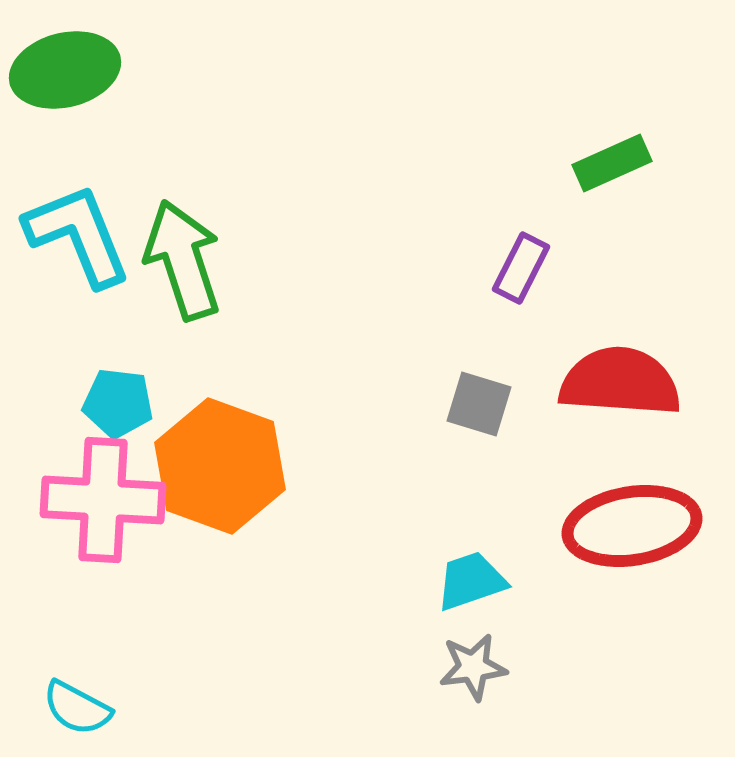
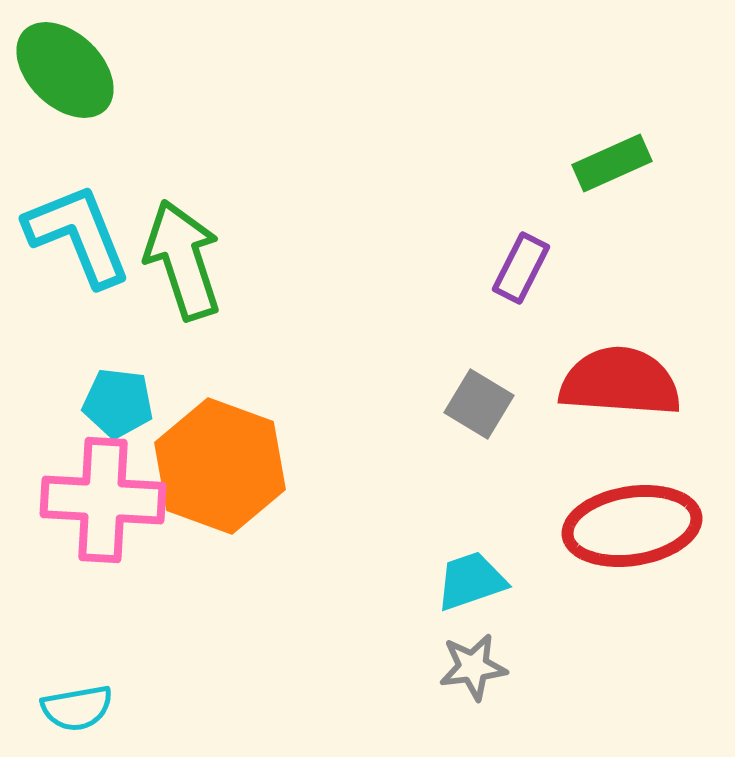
green ellipse: rotated 58 degrees clockwise
gray square: rotated 14 degrees clockwise
cyan semicircle: rotated 38 degrees counterclockwise
